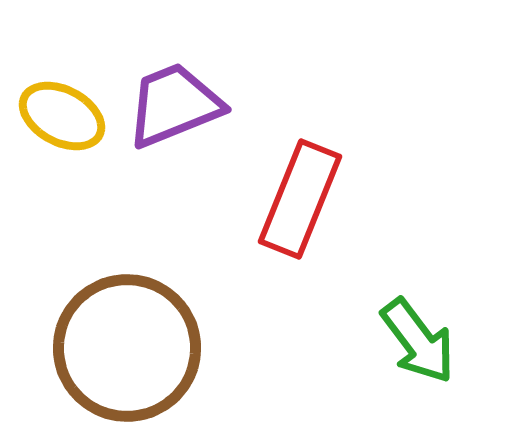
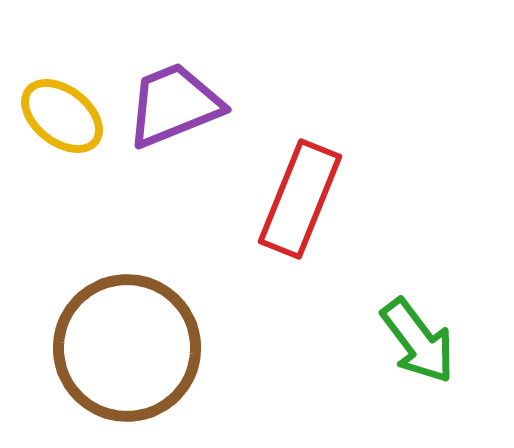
yellow ellipse: rotated 10 degrees clockwise
